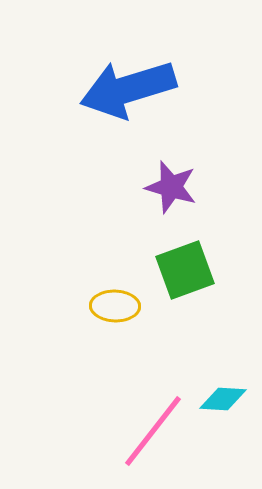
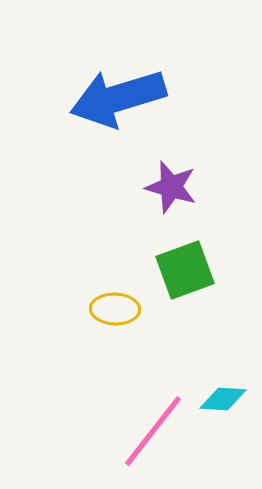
blue arrow: moved 10 px left, 9 px down
yellow ellipse: moved 3 px down
